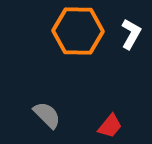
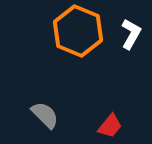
orange hexagon: rotated 21 degrees clockwise
gray semicircle: moved 2 px left
